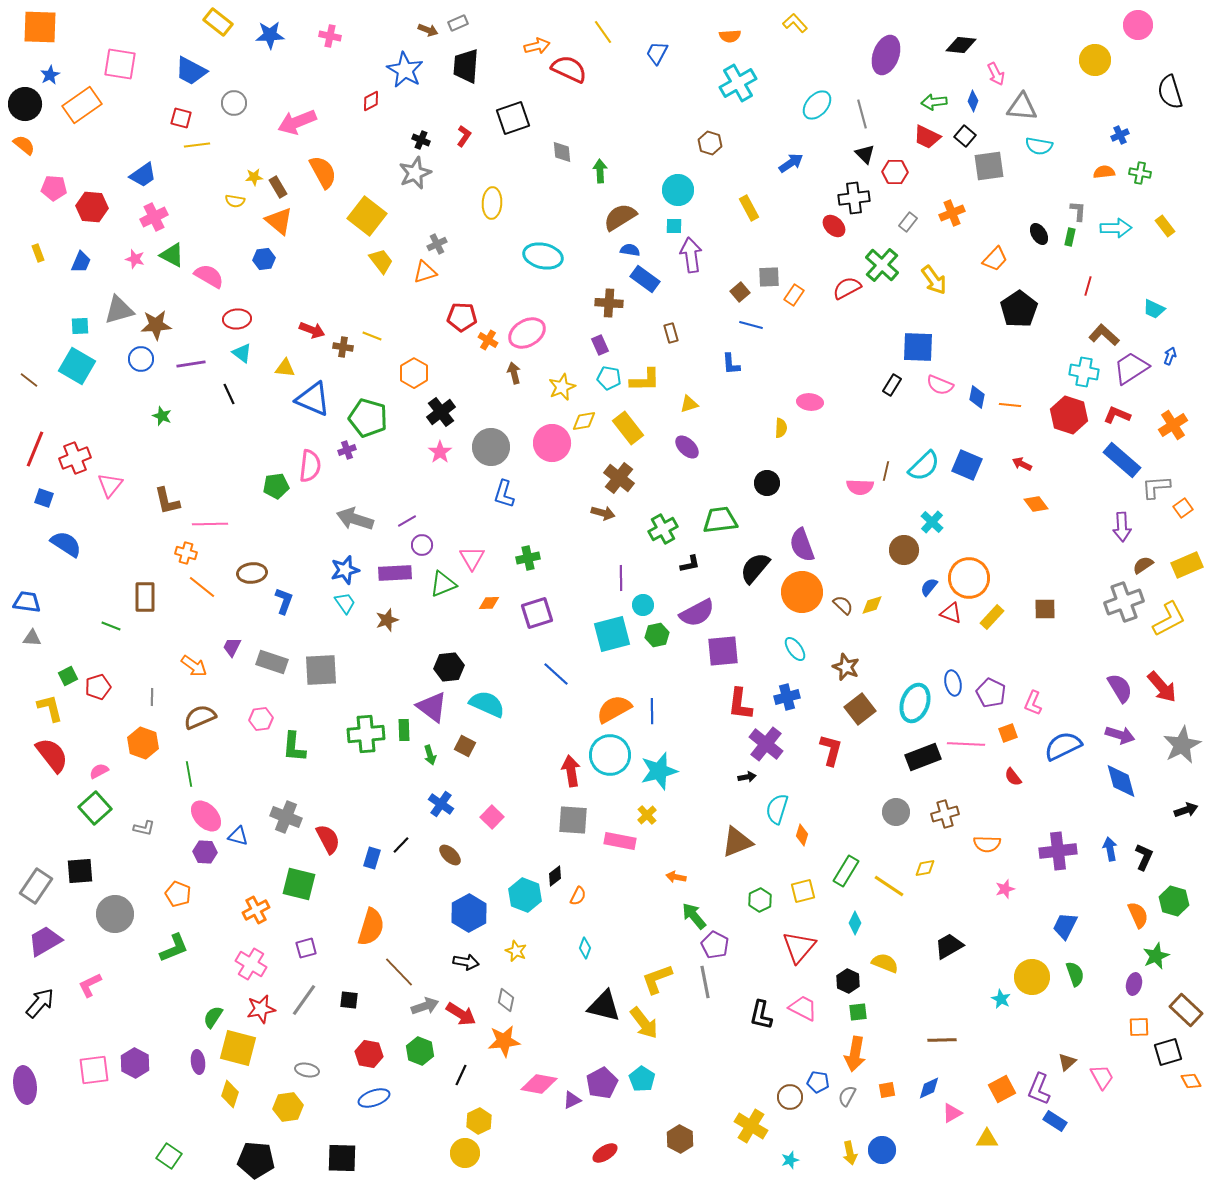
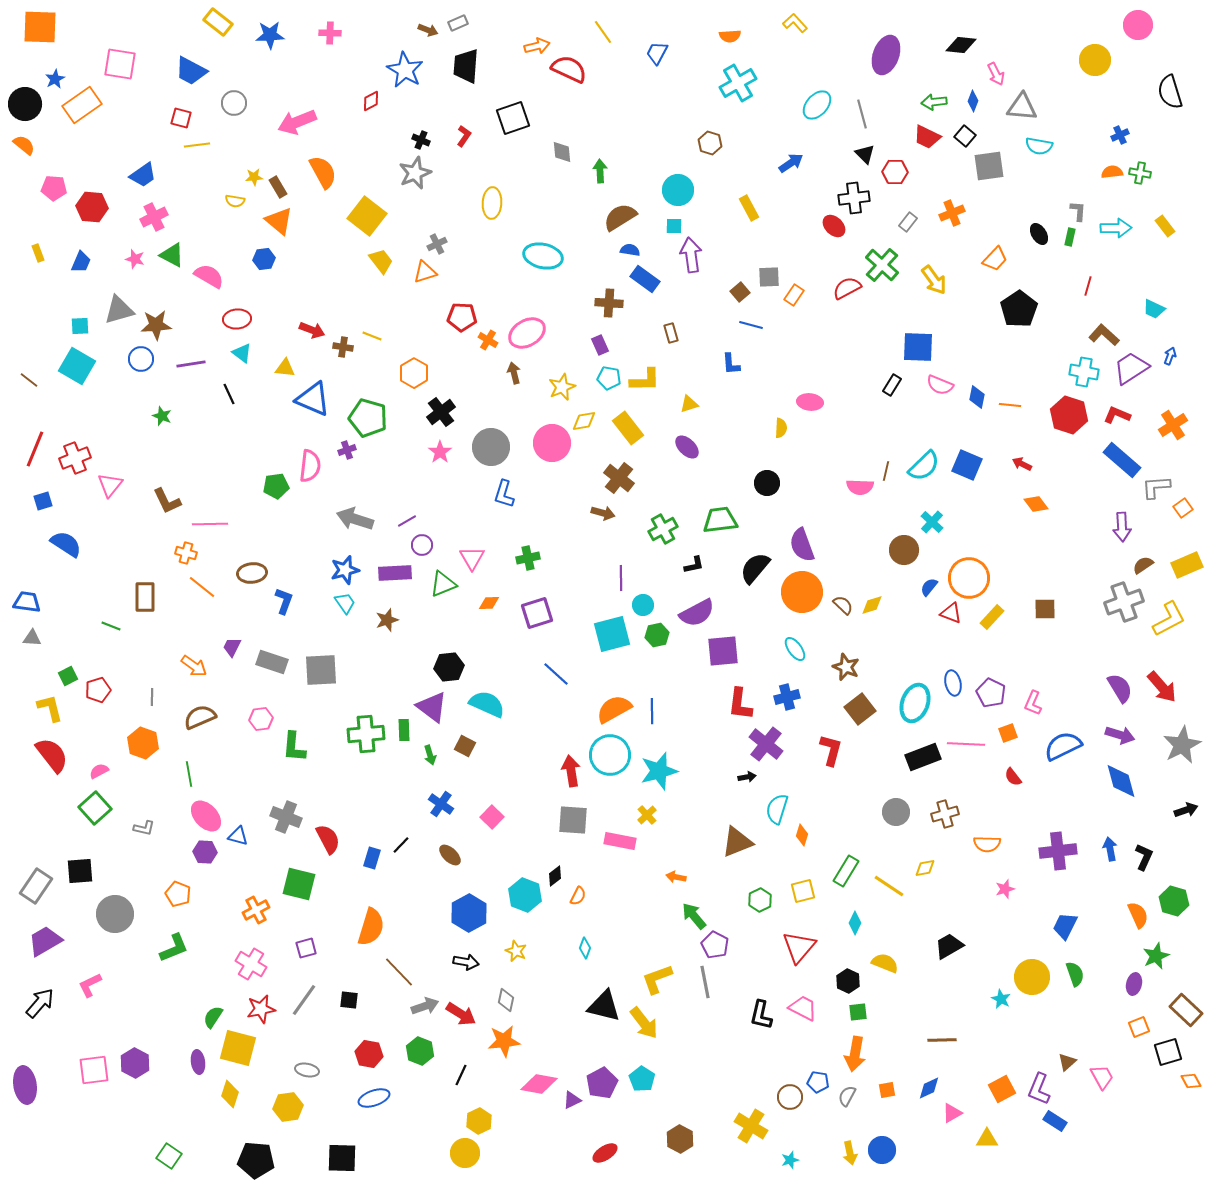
pink cross at (330, 36): moved 3 px up; rotated 10 degrees counterclockwise
blue star at (50, 75): moved 5 px right, 4 px down
orange semicircle at (1104, 172): moved 8 px right
blue square at (44, 498): moved 1 px left, 3 px down; rotated 36 degrees counterclockwise
brown L-shape at (167, 501): rotated 12 degrees counterclockwise
black L-shape at (690, 564): moved 4 px right, 1 px down
red pentagon at (98, 687): moved 3 px down
orange square at (1139, 1027): rotated 20 degrees counterclockwise
